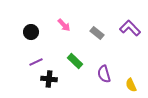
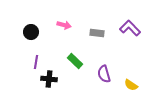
pink arrow: rotated 32 degrees counterclockwise
gray rectangle: rotated 32 degrees counterclockwise
purple line: rotated 56 degrees counterclockwise
yellow semicircle: rotated 32 degrees counterclockwise
